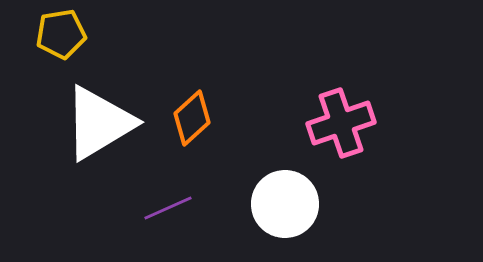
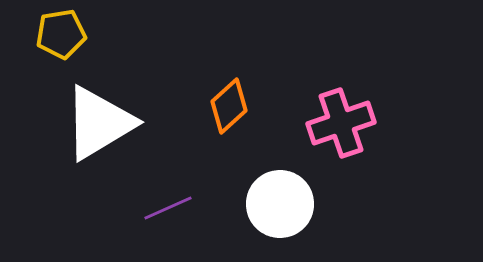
orange diamond: moved 37 px right, 12 px up
white circle: moved 5 px left
